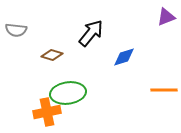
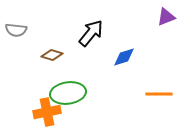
orange line: moved 5 px left, 4 px down
